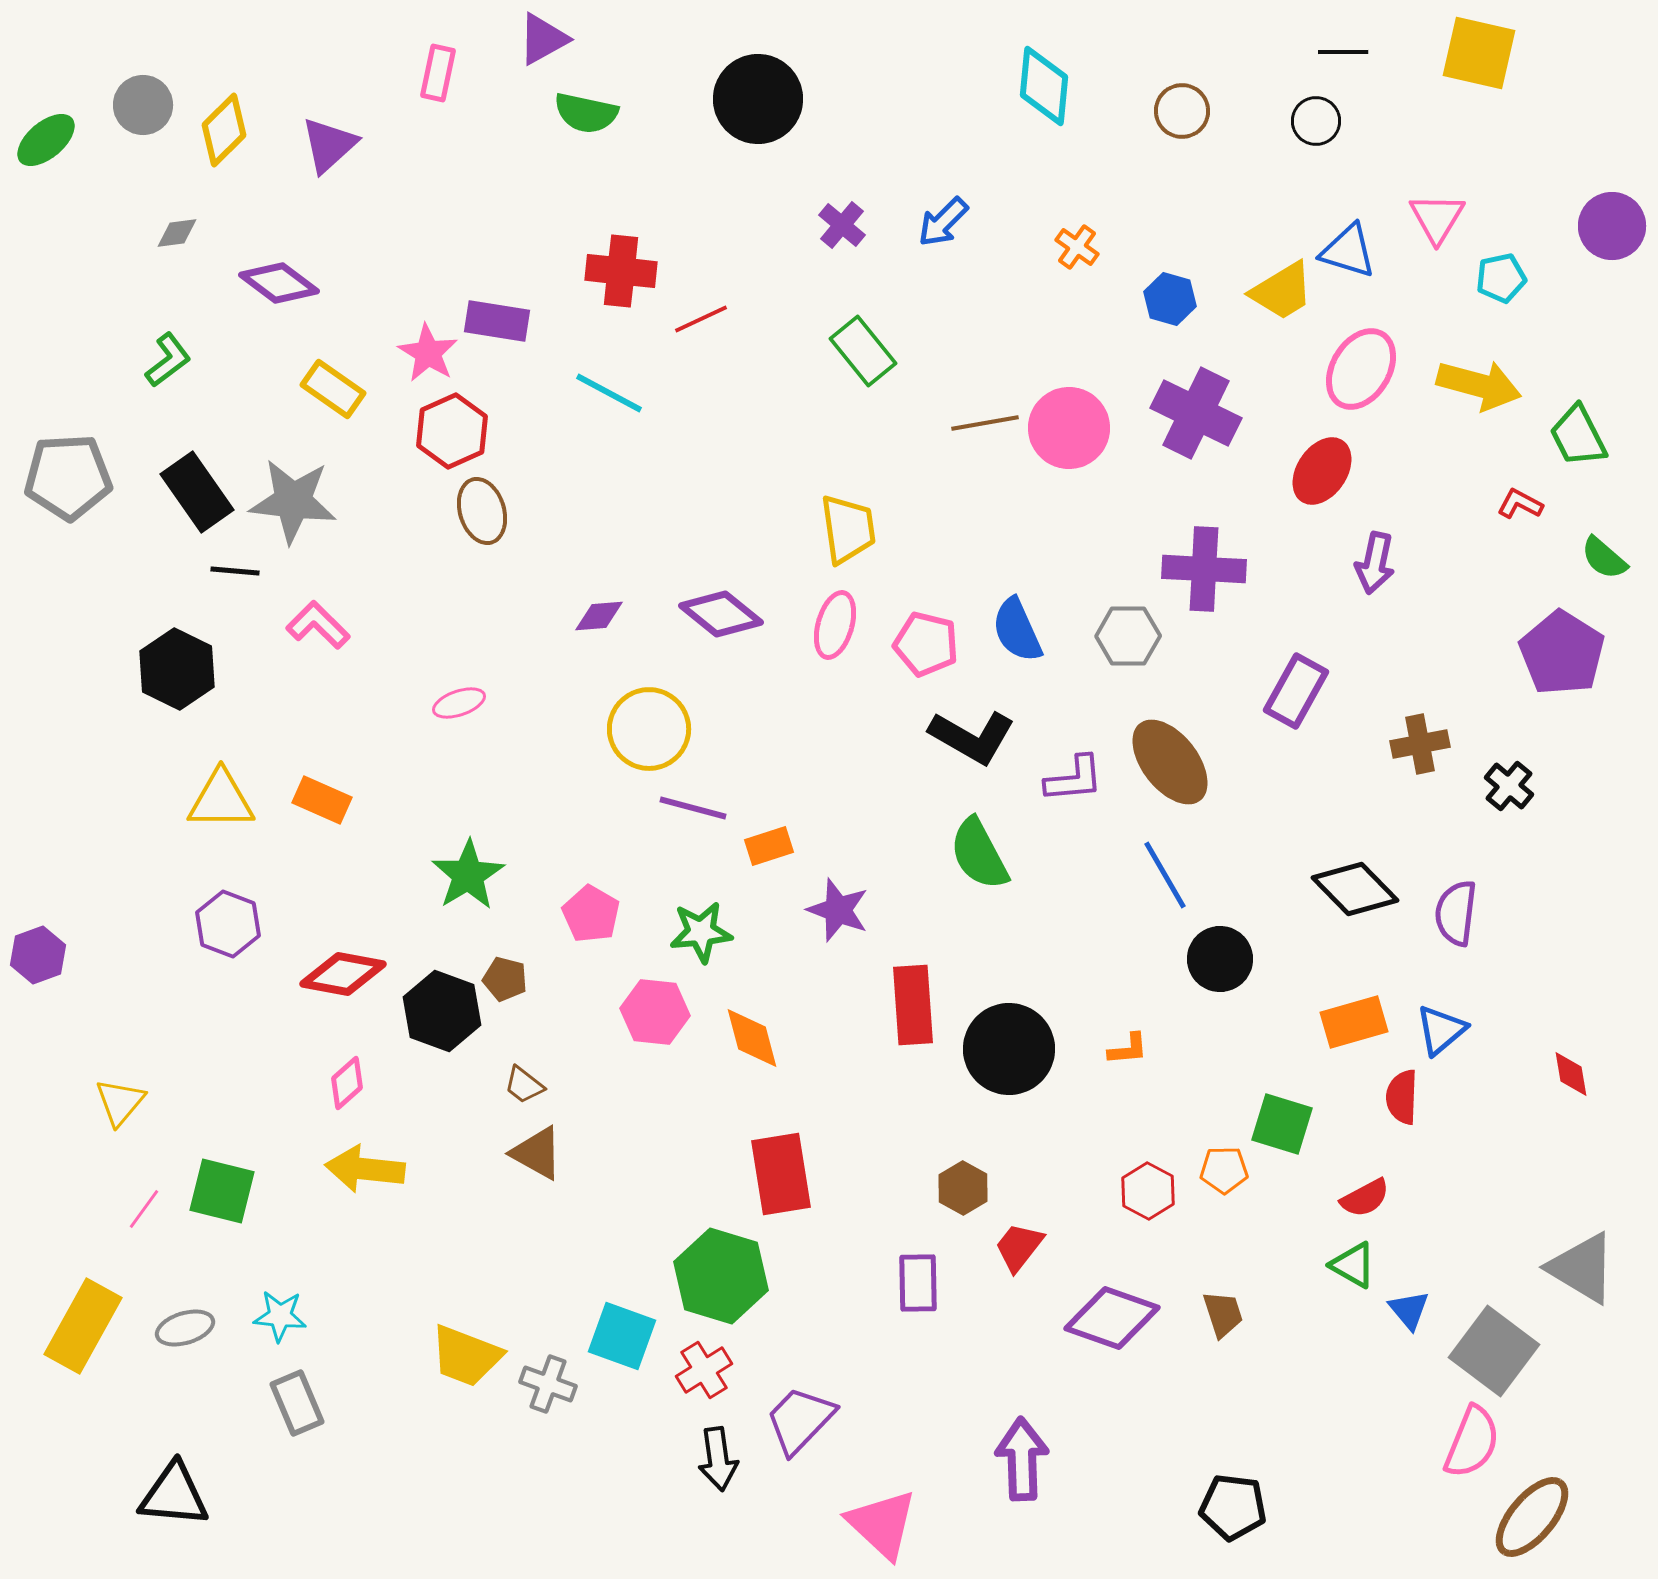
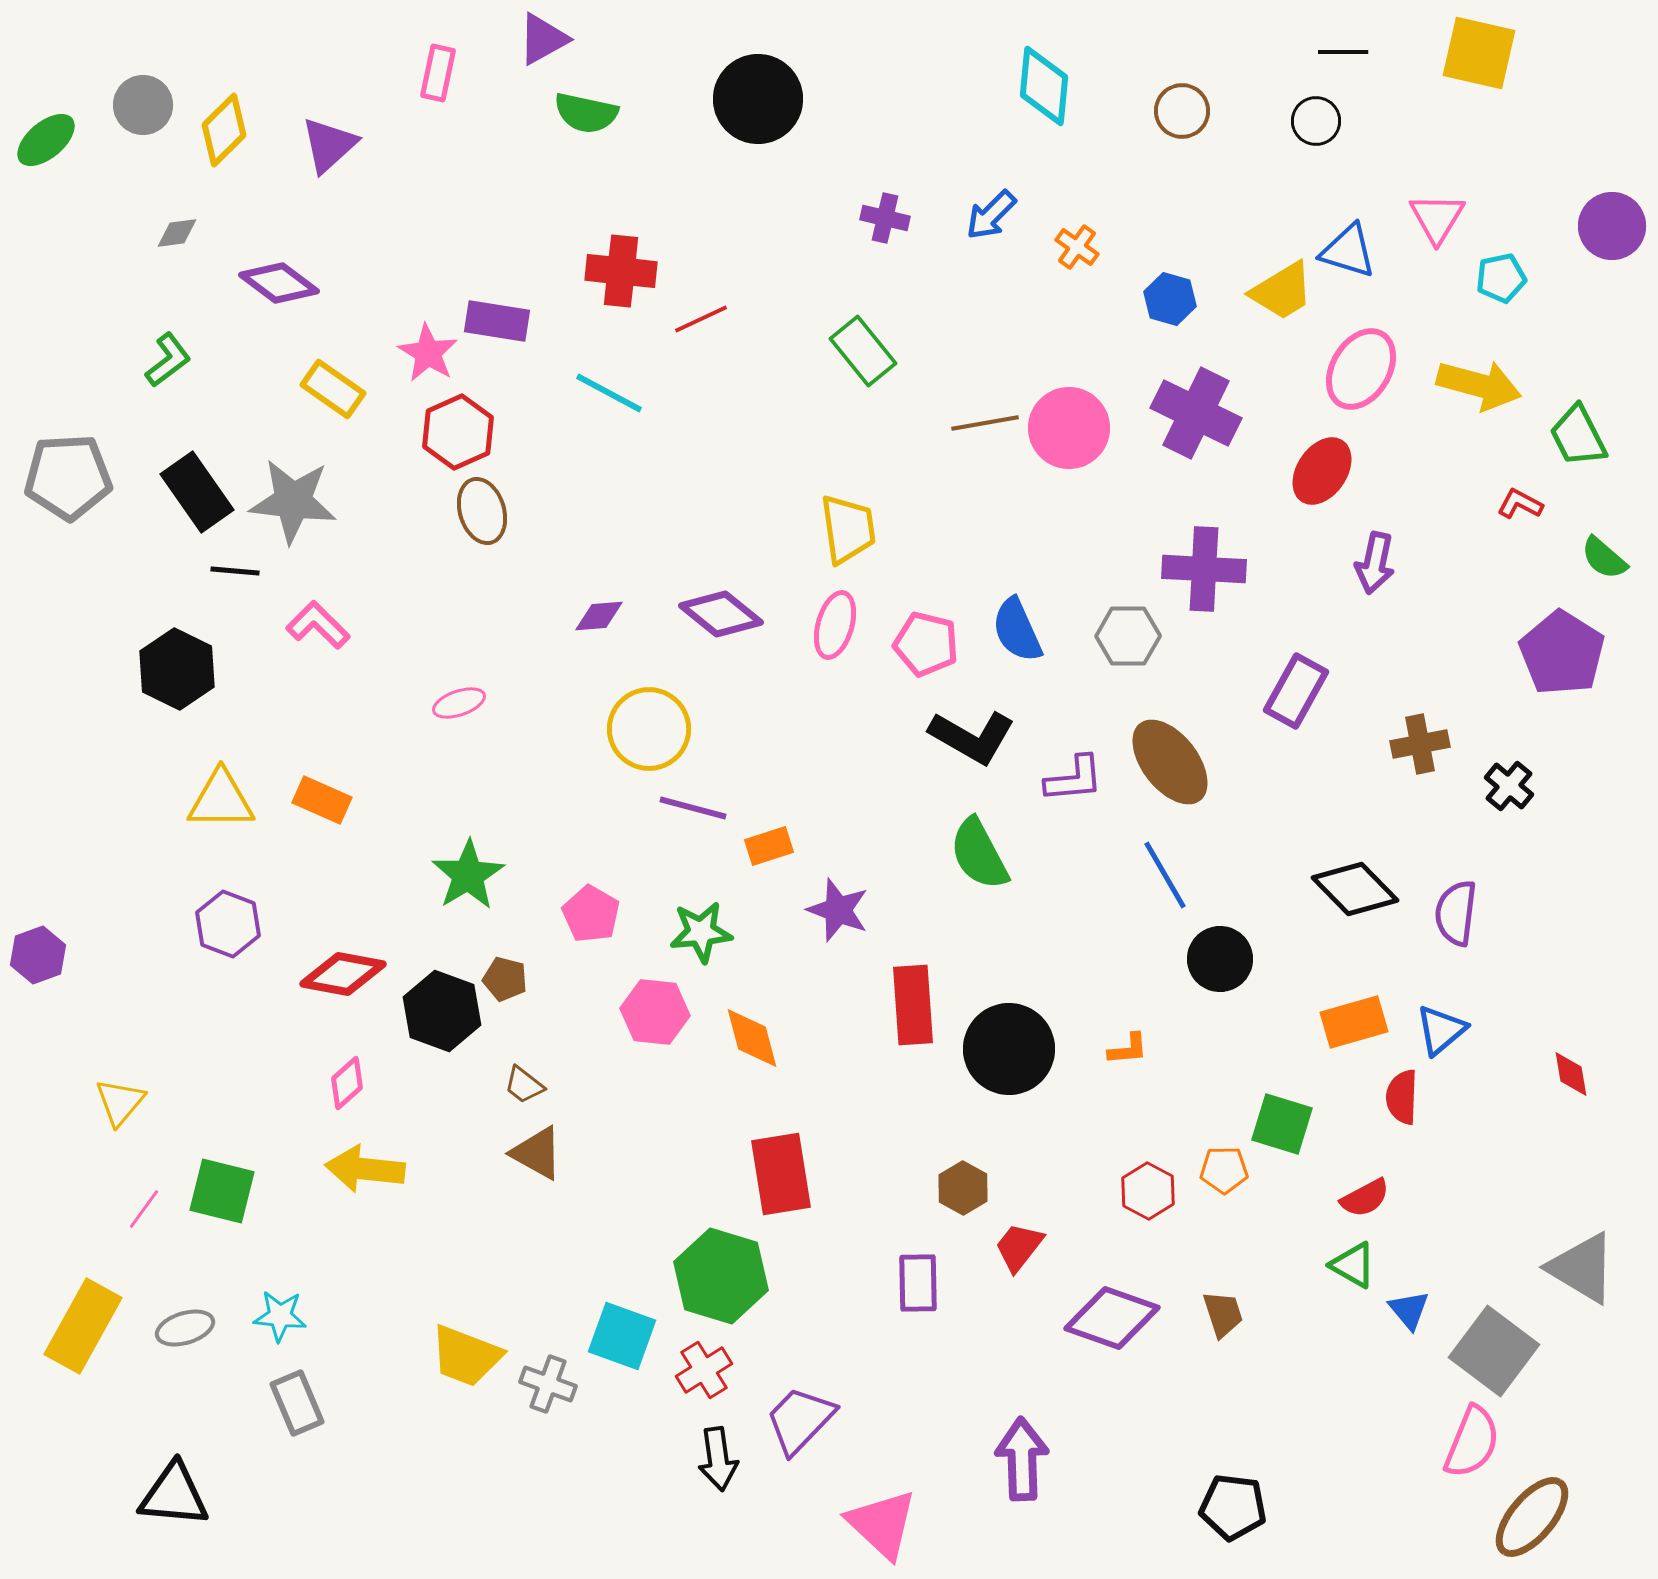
blue arrow at (943, 222): moved 48 px right, 7 px up
purple cross at (842, 225): moved 43 px right, 7 px up; rotated 27 degrees counterclockwise
red hexagon at (452, 431): moved 6 px right, 1 px down
